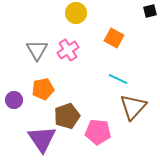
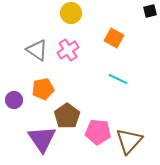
yellow circle: moved 5 px left
gray triangle: rotated 25 degrees counterclockwise
brown triangle: moved 4 px left, 34 px down
brown pentagon: rotated 15 degrees counterclockwise
